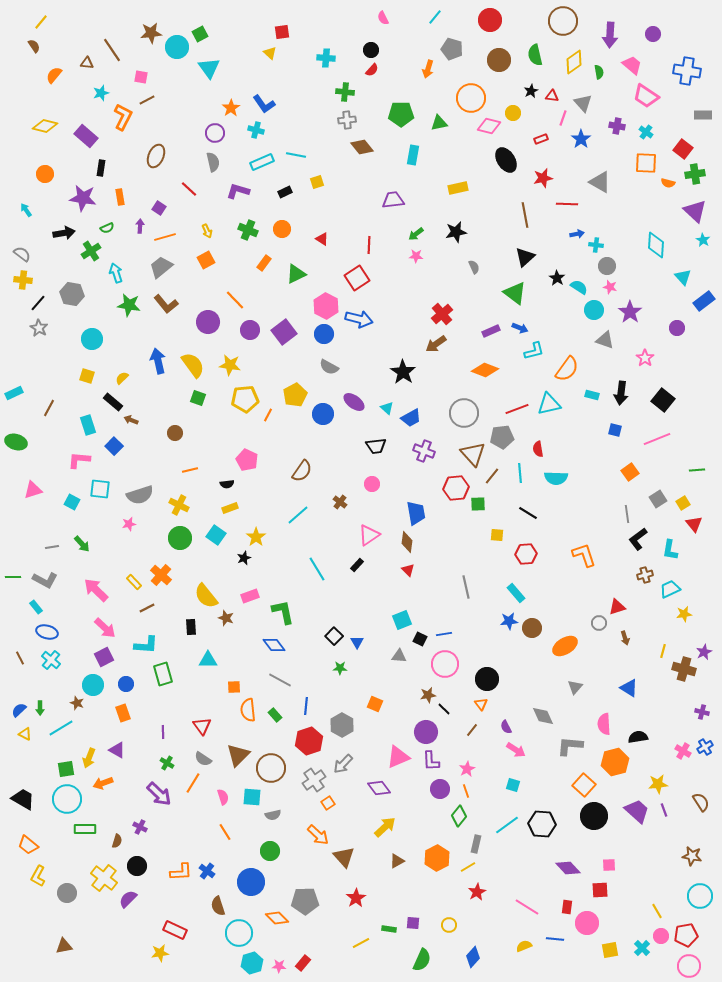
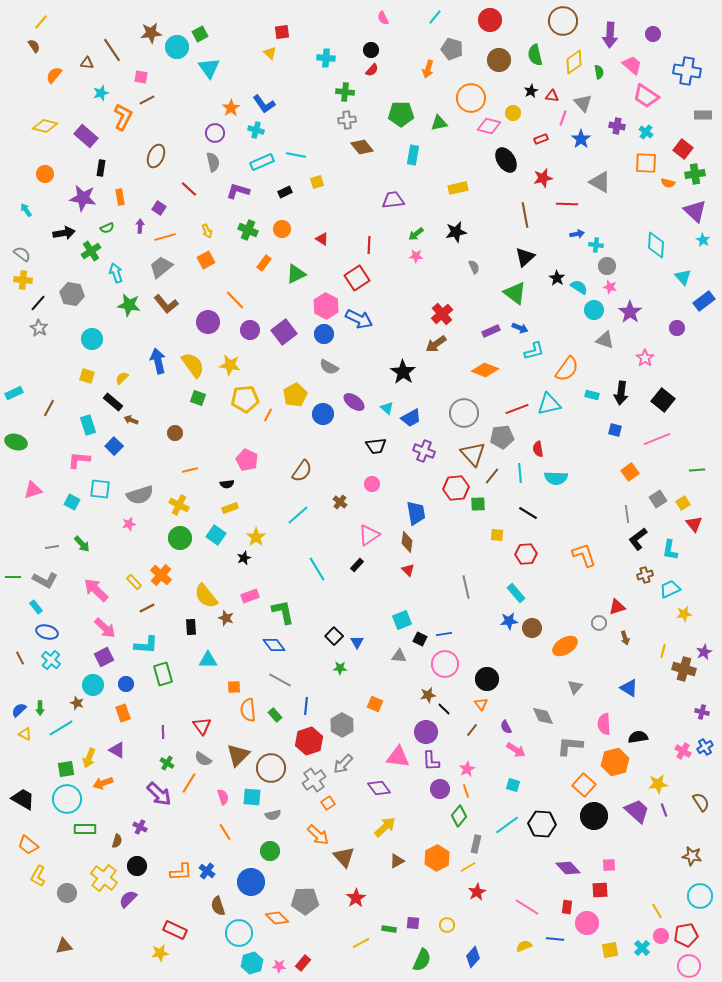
blue arrow at (359, 319): rotated 12 degrees clockwise
pink triangle at (398, 757): rotated 30 degrees clockwise
orange line at (193, 783): moved 4 px left
yellow circle at (449, 925): moved 2 px left
